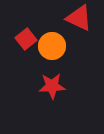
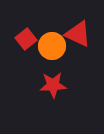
red triangle: moved 1 px left, 16 px down
red star: moved 1 px right, 1 px up
